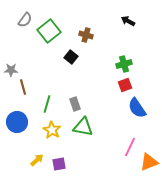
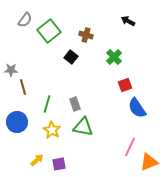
green cross: moved 10 px left, 7 px up; rotated 28 degrees counterclockwise
